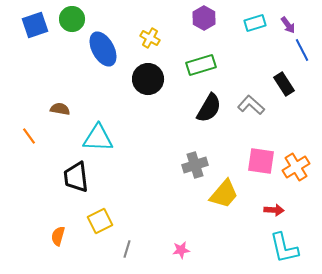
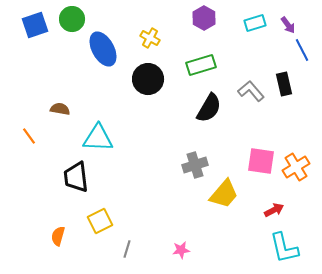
black rectangle: rotated 20 degrees clockwise
gray L-shape: moved 14 px up; rotated 8 degrees clockwise
red arrow: rotated 30 degrees counterclockwise
